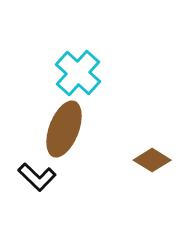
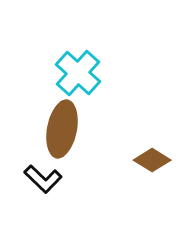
brown ellipse: moved 2 px left; rotated 10 degrees counterclockwise
black L-shape: moved 6 px right, 2 px down
